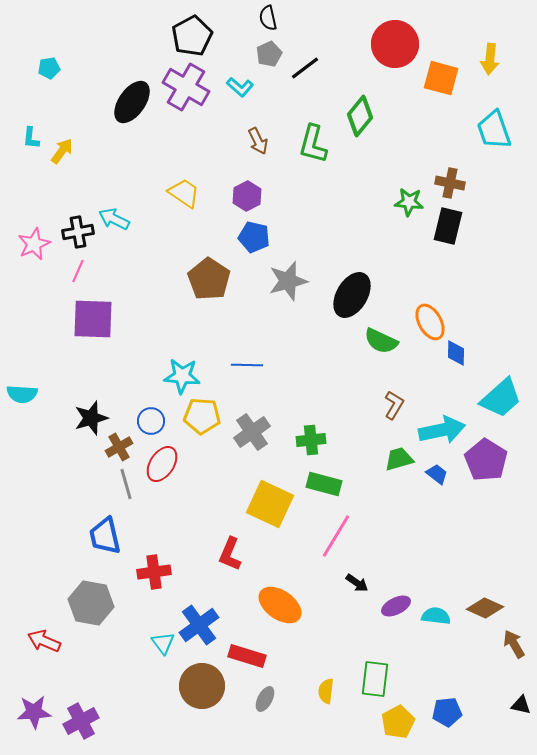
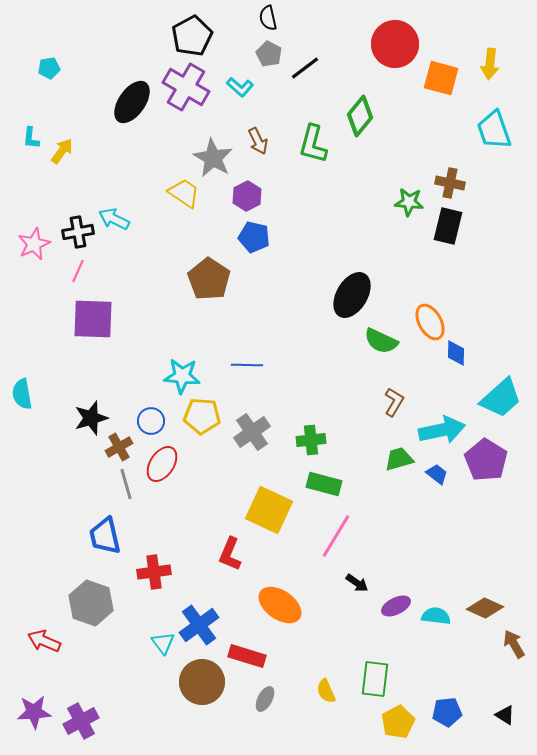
gray pentagon at (269, 54): rotated 20 degrees counterclockwise
yellow arrow at (490, 59): moved 5 px down
gray star at (288, 281): moved 75 px left, 123 px up; rotated 27 degrees counterclockwise
cyan semicircle at (22, 394): rotated 76 degrees clockwise
brown L-shape at (394, 405): moved 3 px up
yellow square at (270, 504): moved 1 px left, 6 px down
gray hexagon at (91, 603): rotated 9 degrees clockwise
brown circle at (202, 686): moved 4 px up
yellow semicircle at (326, 691): rotated 30 degrees counterclockwise
black triangle at (521, 705): moved 16 px left, 10 px down; rotated 20 degrees clockwise
